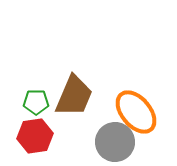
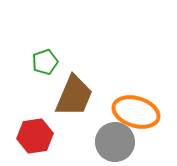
green pentagon: moved 9 px right, 40 px up; rotated 20 degrees counterclockwise
orange ellipse: rotated 33 degrees counterclockwise
